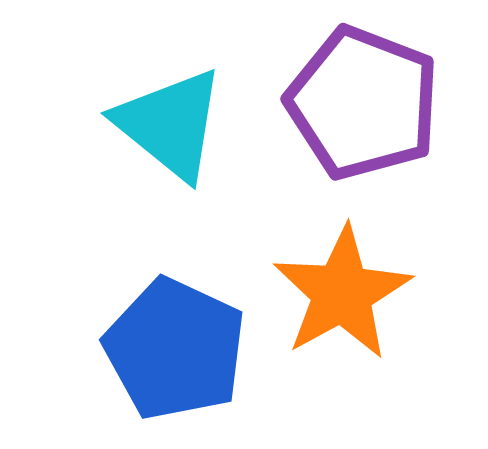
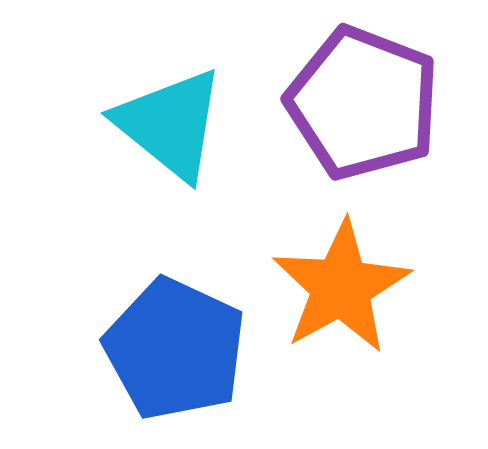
orange star: moved 1 px left, 6 px up
